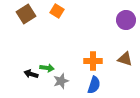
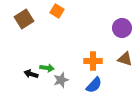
brown square: moved 2 px left, 5 px down
purple circle: moved 4 px left, 8 px down
gray star: moved 1 px up
blue semicircle: rotated 24 degrees clockwise
